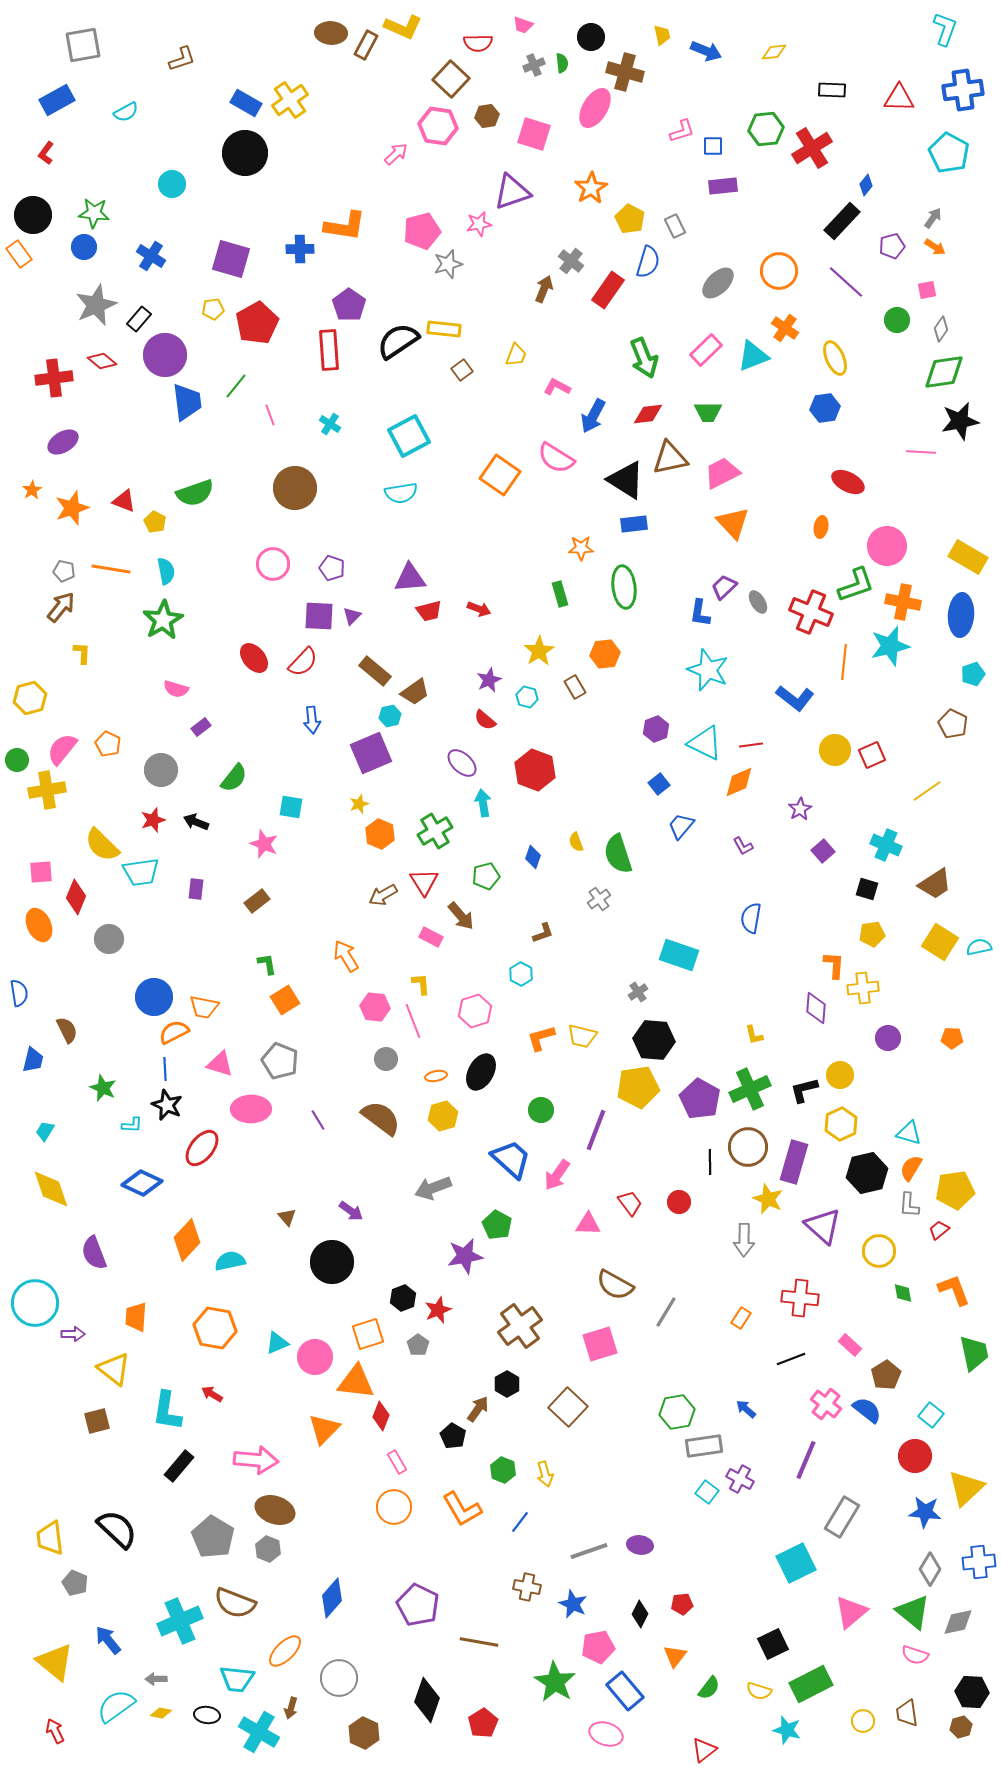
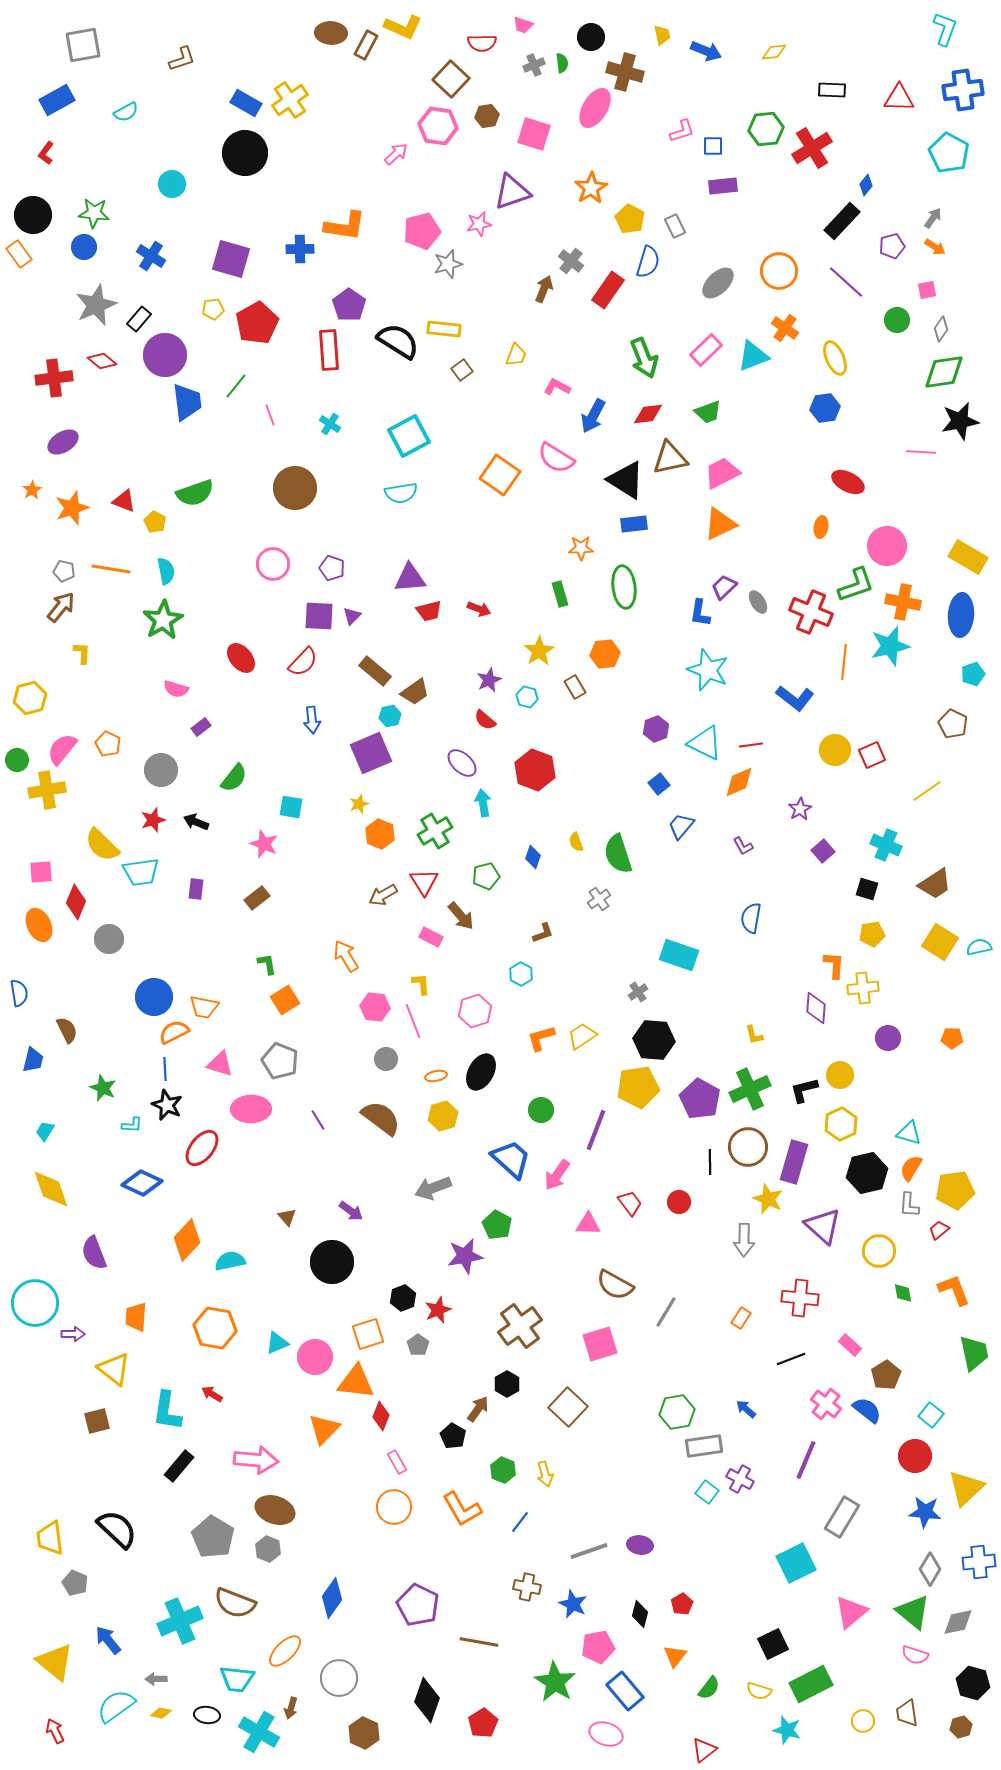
red semicircle at (478, 43): moved 4 px right
black semicircle at (398, 341): rotated 66 degrees clockwise
green trapezoid at (708, 412): rotated 20 degrees counterclockwise
orange triangle at (733, 523): moved 13 px left, 1 px down; rotated 48 degrees clockwise
red ellipse at (254, 658): moved 13 px left
red diamond at (76, 897): moved 5 px down
brown rectangle at (257, 901): moved 3 px up
yellow trapezoid at (582, 1036): rotated 132 degrees clockwise
blue diamond at (332, 1598): rotated 6 degrees counterclockwise
red pentagon at (682, 1604): rotated 25 degrees counterclockwise
black diamond at (640, 1614): rotated 12 degrees counterclockwise
black hexagon at (972, 1692): moved 1 px right, 9 px up; rotated 12 degrees clockwise
